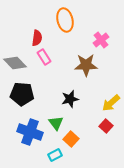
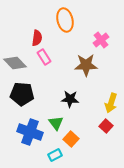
black star: rotated 18 degrees clockwise
yellow arrow: rotated 30 degrees counterclockwise
